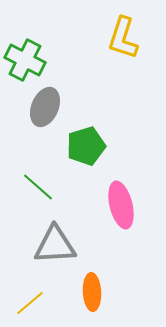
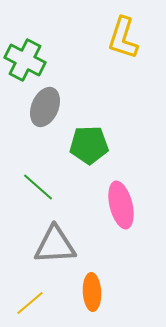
green pentagon: moved 3 px right, 1 px up; rotated 15 degrees clockwise
